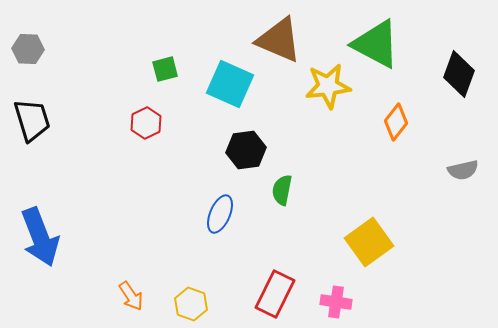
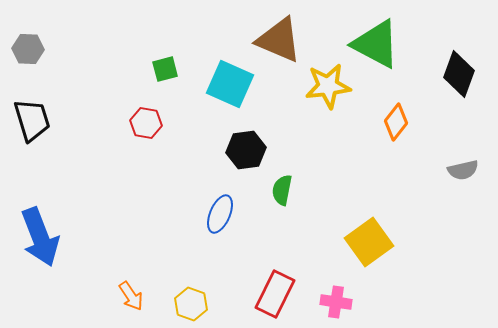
red hexagon: rotated 24 degrees counterclockwise
